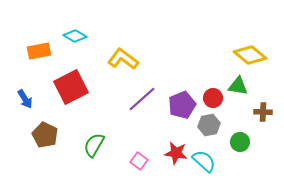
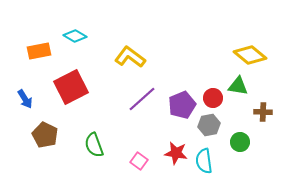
yellow L-shape: moved 7 px right, 2 px up
green semicircle: rotated 50 degrees counterclockwise
cyan semicircle: rotated 140 degrees counterclockwise
